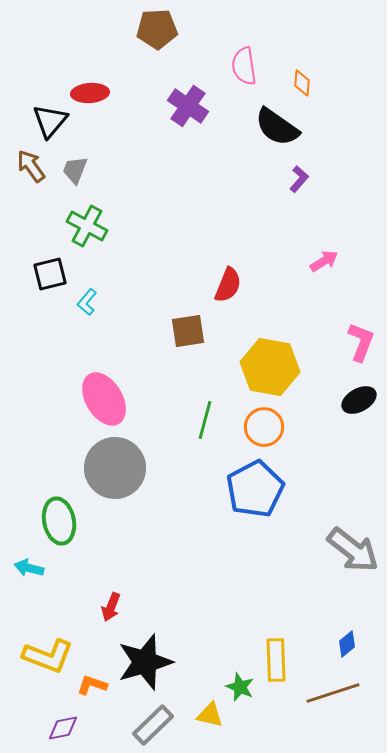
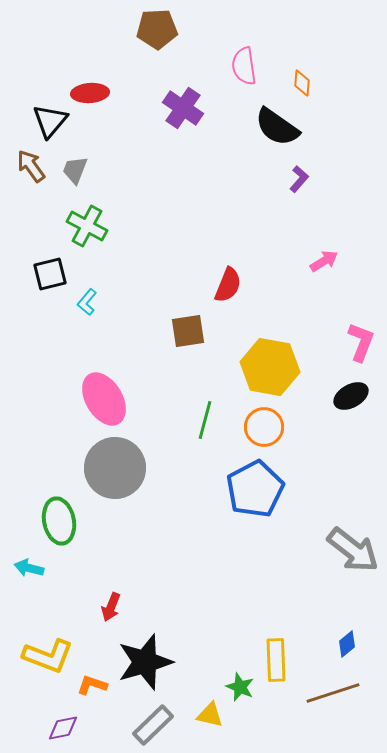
purple cross: moved 5 px left, 2 px down
black ellipse: moved 8 px left, 4 px up
